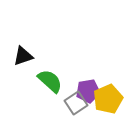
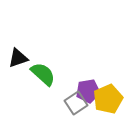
black triangle: moved 5 px left, 2 px down
green semicircle: moved 7 px left, 7 px up
